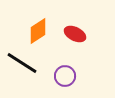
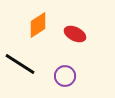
orange diamond: moved 6 px up
black line: moved 2 px left, 1 px down
